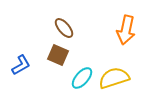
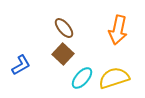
orange arrow: moved 8 px left
brown square: moved 5 px right, 1 px up; rotated 20 degrees clockwise
